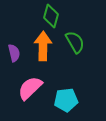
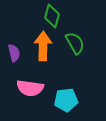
green diamond: moved 1 px right
green semicircle: moved 1 px down
pink semicircle: rotated 128 degrees counterclockwise
